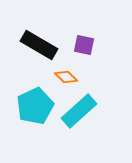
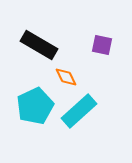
purple square: moved 18 px right
orange diamond: rotated 20 degrees clockwise
